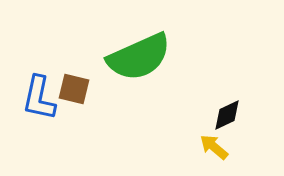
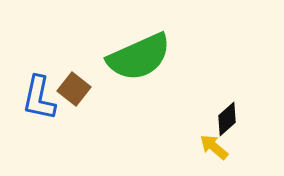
brown square: rotated 24 degrees clockwise
black diamond: moved 4 px down; rotated 16 degrees counterclockwise
